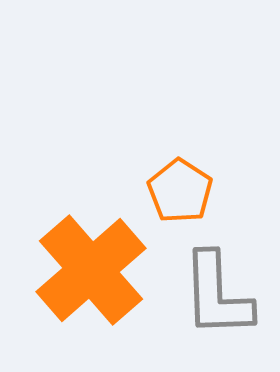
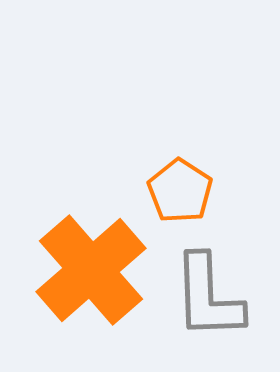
gray L-shape: moved 9 px left, 2 px down
